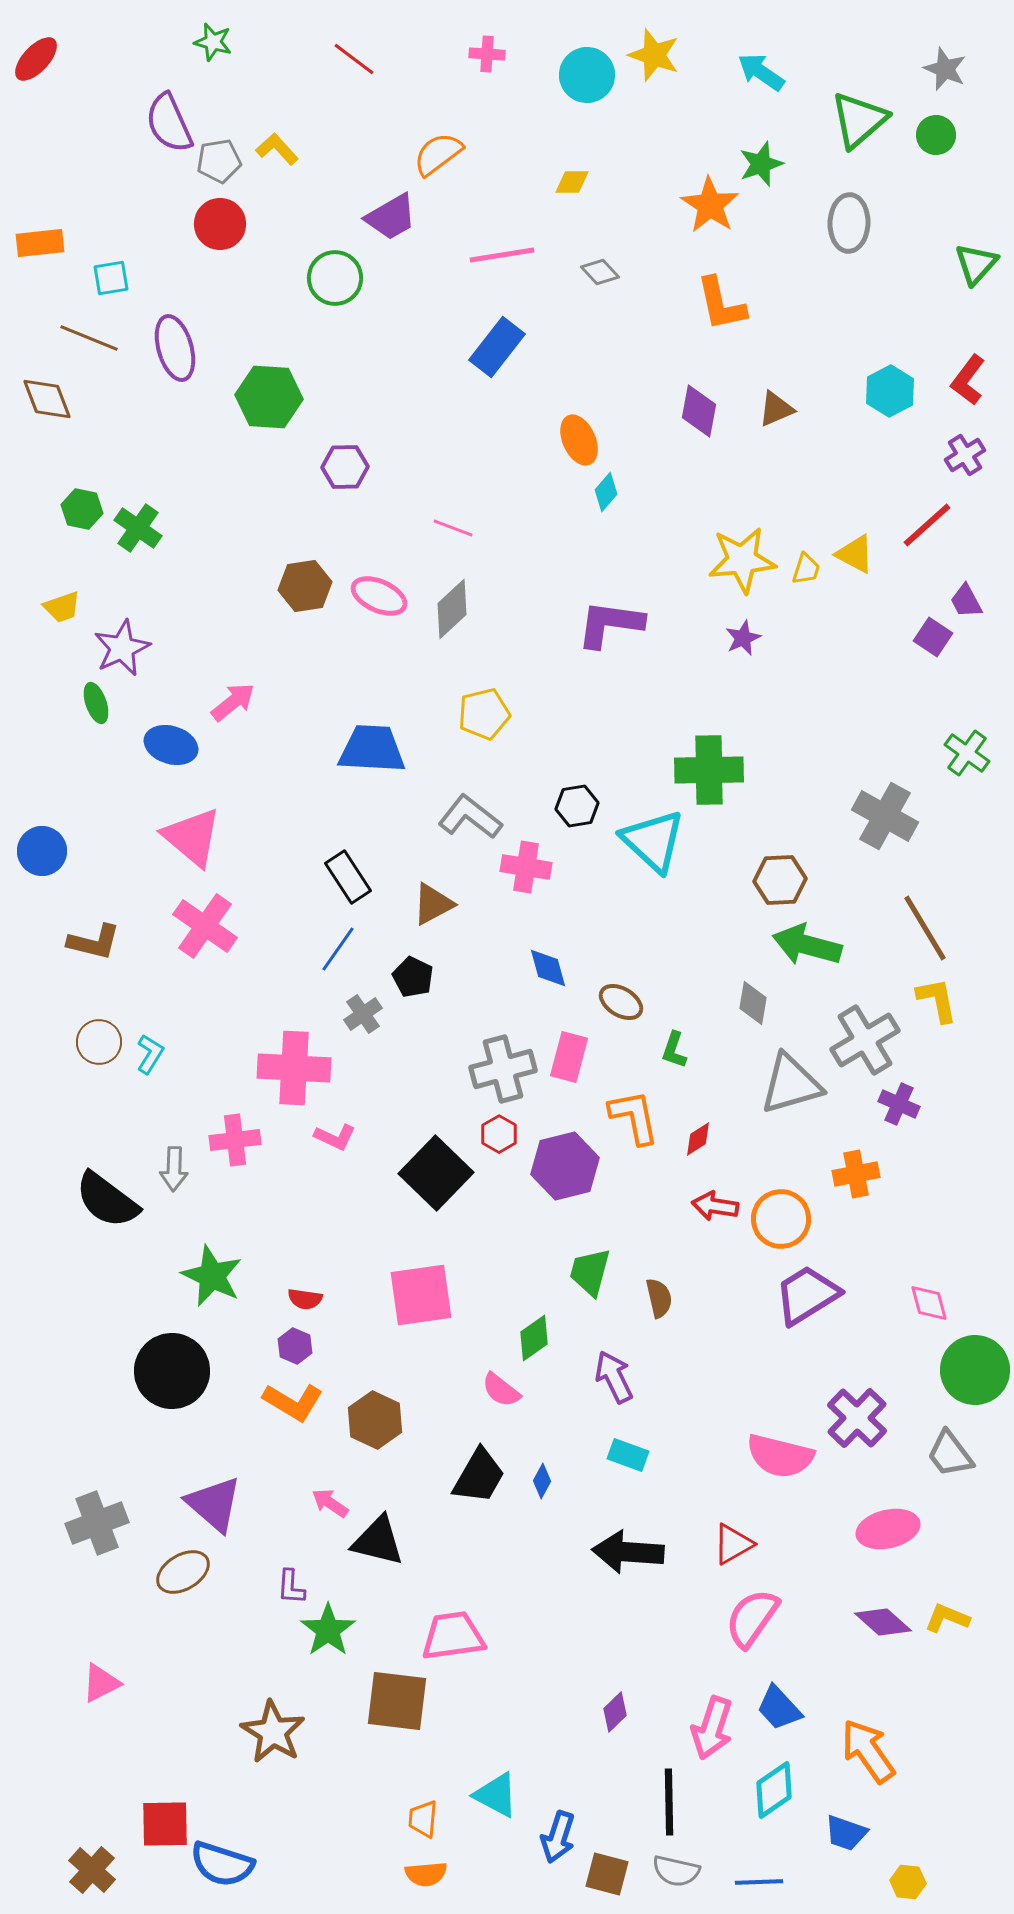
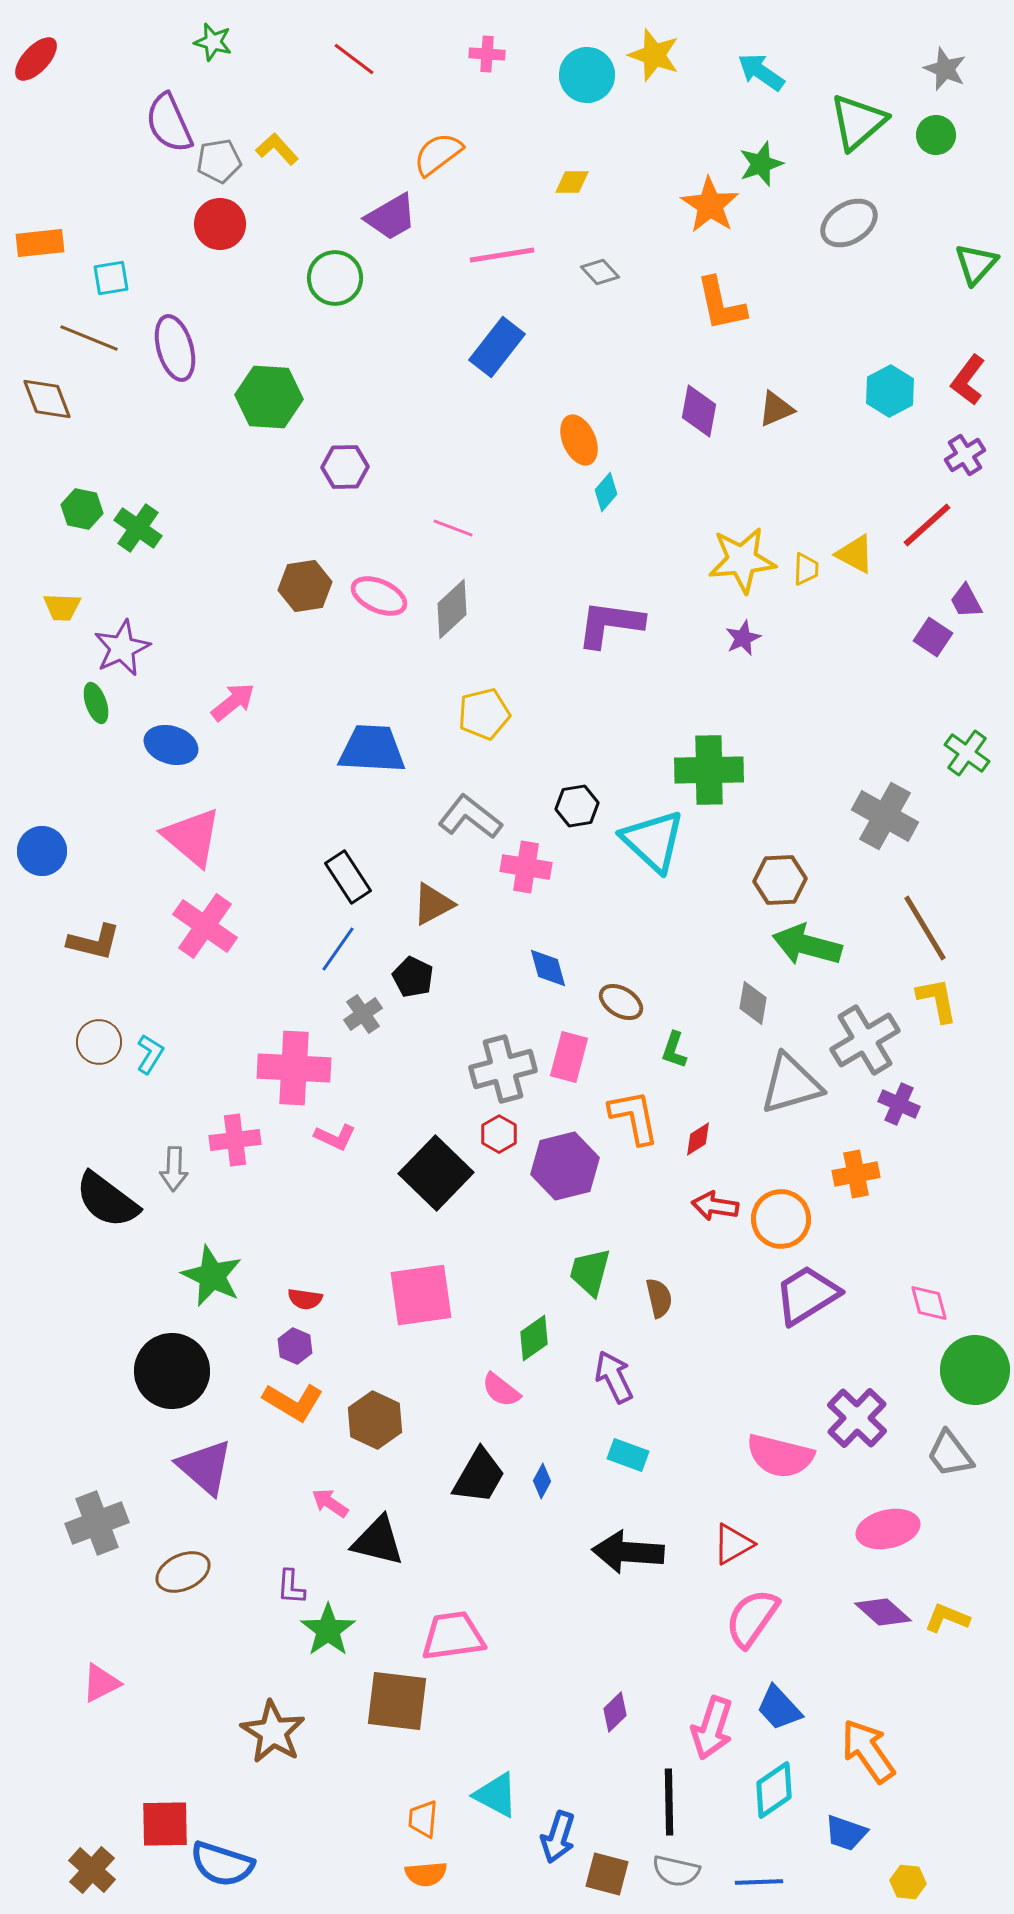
green triangle at (859, 120): moved 1 px left, 2 px down
gray ellipse at (849, 223): rotated 56 degrees clockwise
yellow trapezoid at (806, 569): rotated 16 degrees counterclockwise
yellow trapezoid at (62, 607): rotated 21 degrees clockwise
purple triangle at (214, 1504): moved 9 px left, 37 px up
brown ellipse at (183, 1572): rotated 6 degrees clockwise
purple diamond at (883, 1622): moved 10 px up
